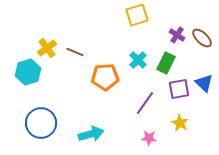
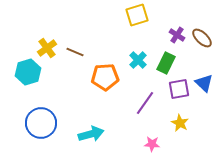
pink star: moved 3 px right, 6 px down
